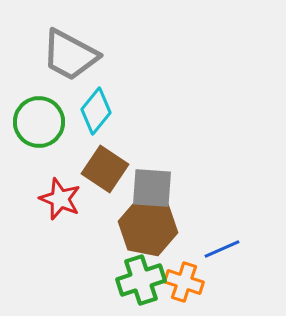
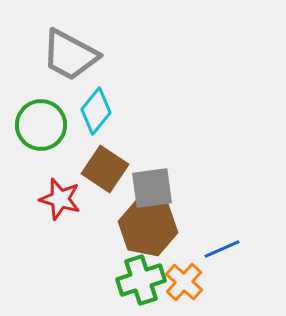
green circle: moved 2 px right, 3 px down
gray square: rotated 12 degrees counterclockwise
red star: rotated 6 degrees counterclockwise
orange cross: rotated 24 degrees clockwise
